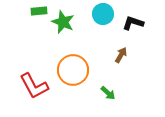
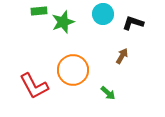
green star: rotated 30 degrees clockwise
brown arrow: moved 1 px right, 1 px down
